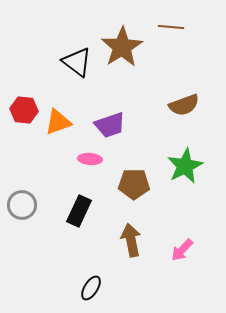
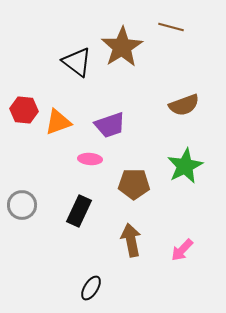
brown line: rotated 10 degrees clockwise
